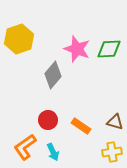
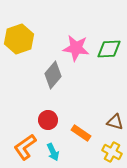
pink star: moved 1 px left, 1 px up; rotated 12 degrees counterclockwise
orange rectangle: moved 7 px down
yellow cross: rotated 36 degrees clockwise
